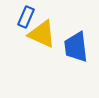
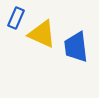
blue rectangle: moved 10 px left, 1 px down
